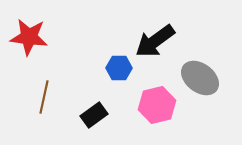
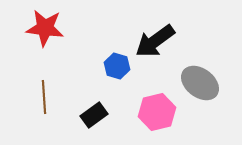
red star: moved 16 px right, 9 px up
blue hexagon: moved 2 px left, 2 px up; rotated 15 degrees clockwise
gray ellipse: moved 5 px down
brown line: rotated 16 degrees counterclockwise
pink hexagon: moved 7 px down
